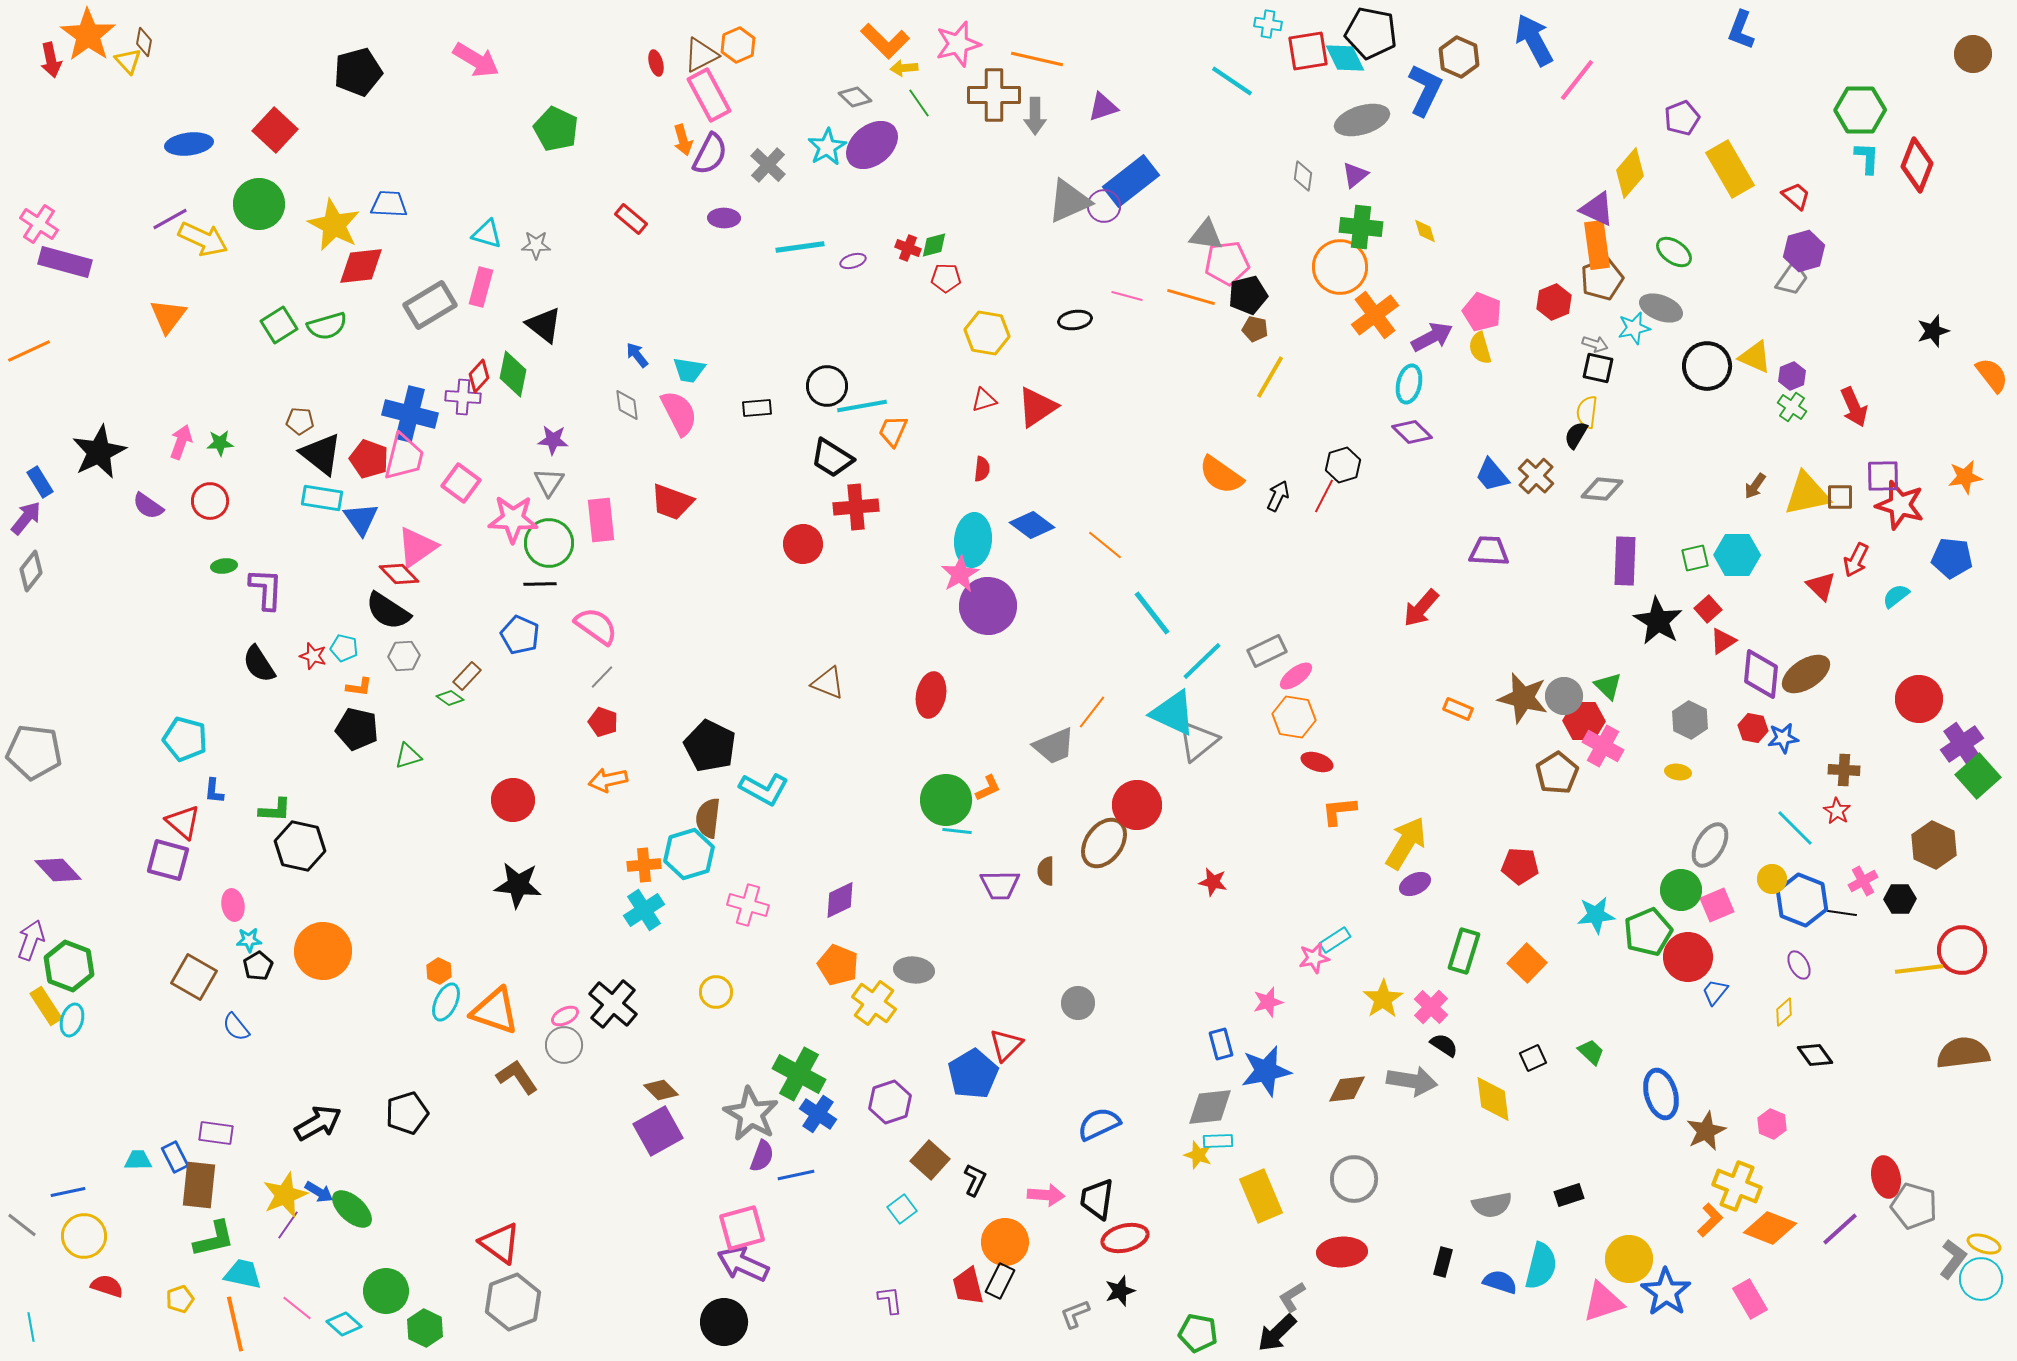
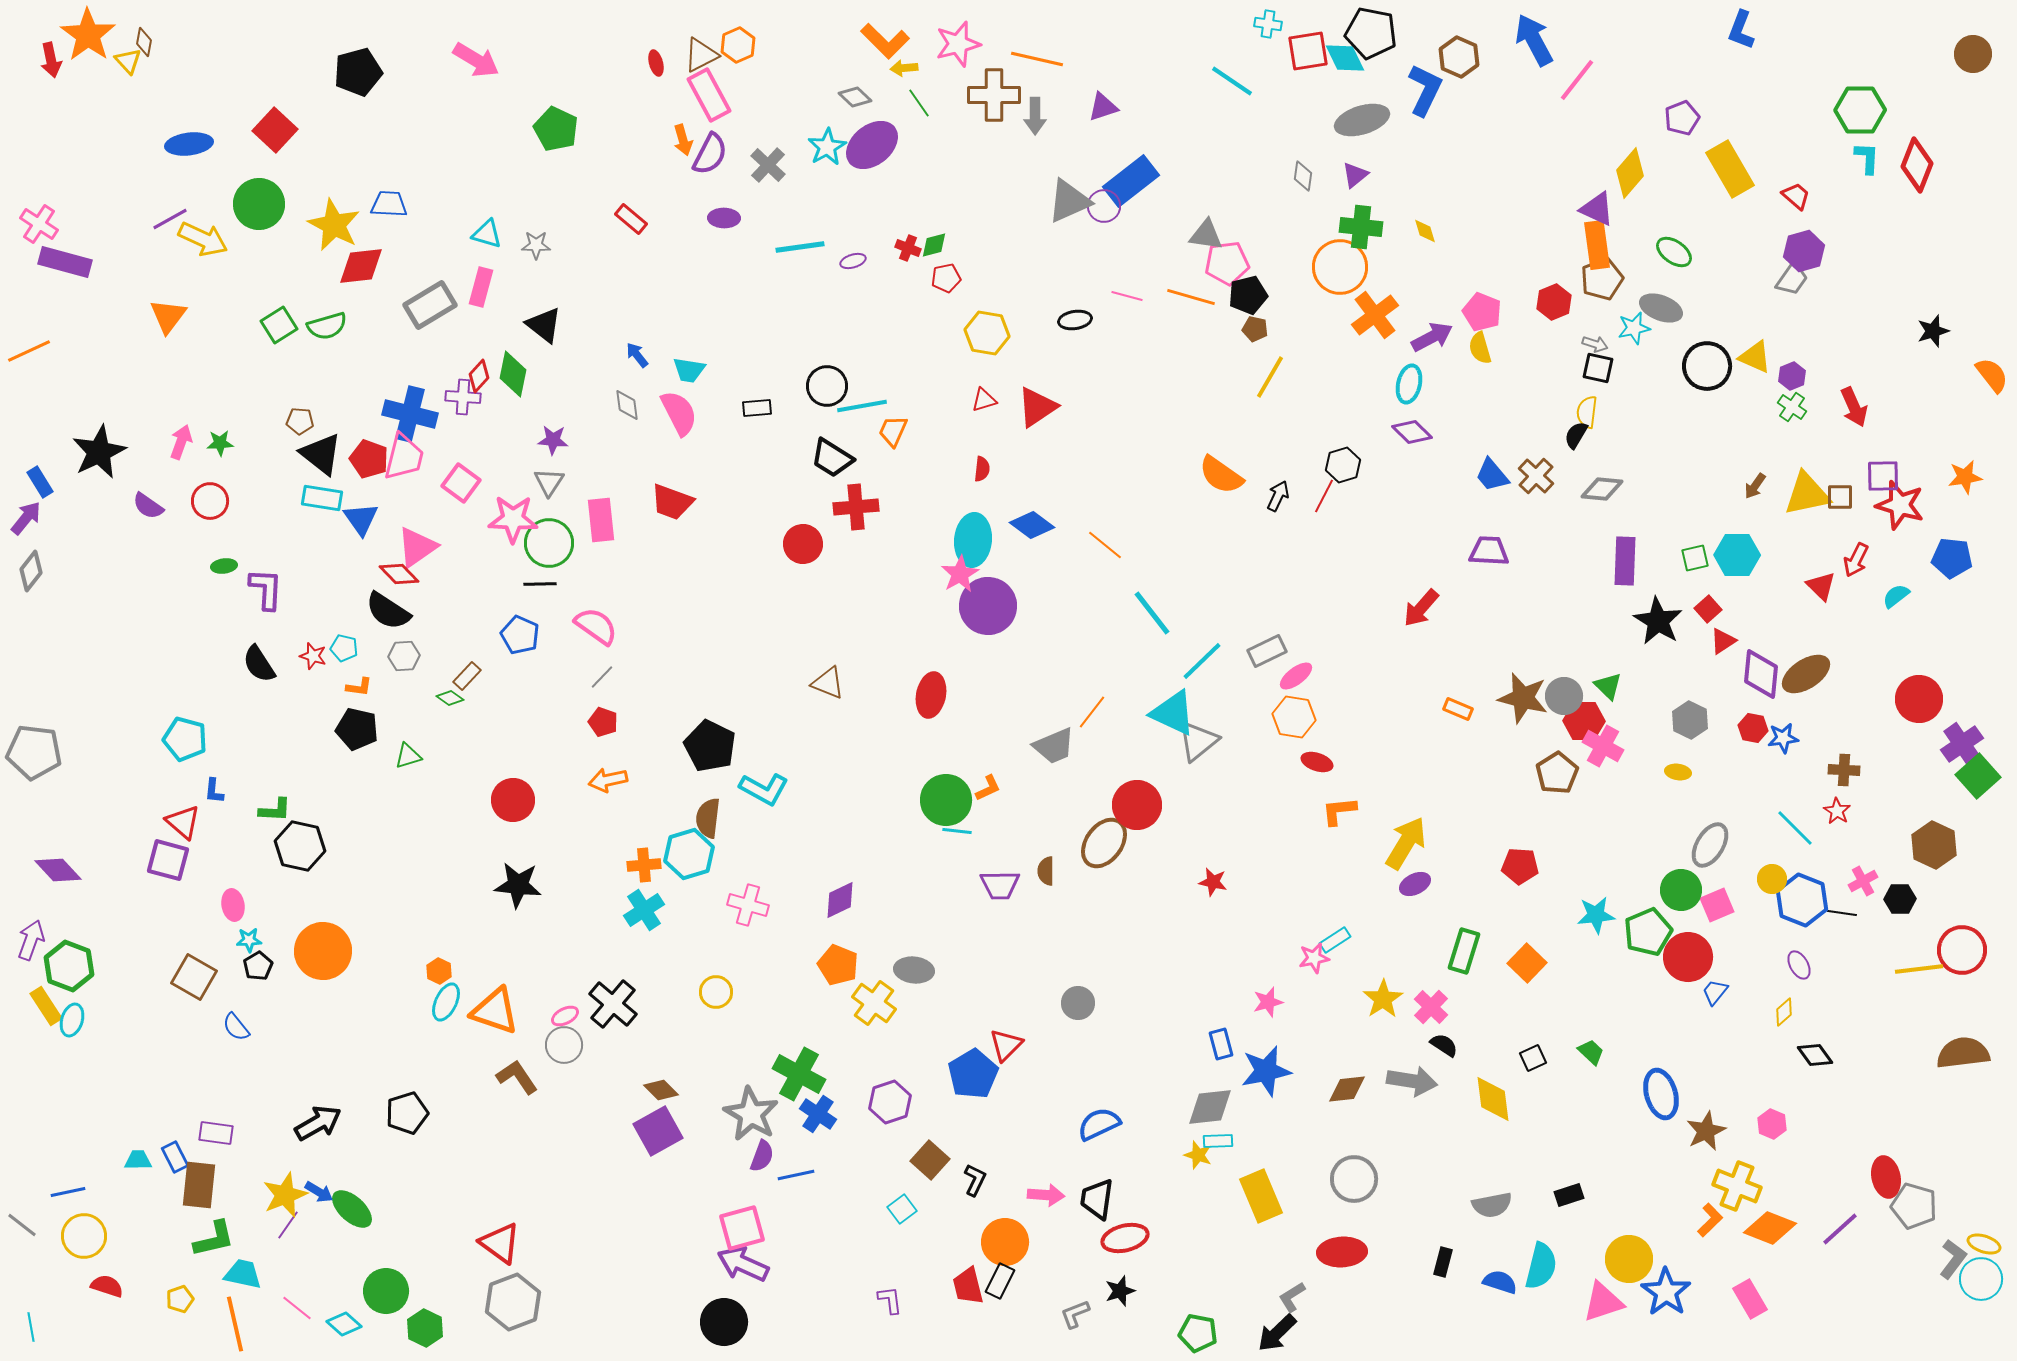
red pentagon at (946, 278): rotated 12 degrees counterclockwise
